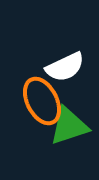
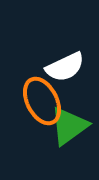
green triangle: rotated 18 degrees counterclockwise
